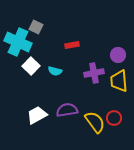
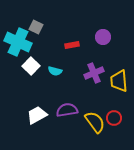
purple circle: moved 15 px left, 18 px up
purple cross: rotated 12 degrees counterclockwise
